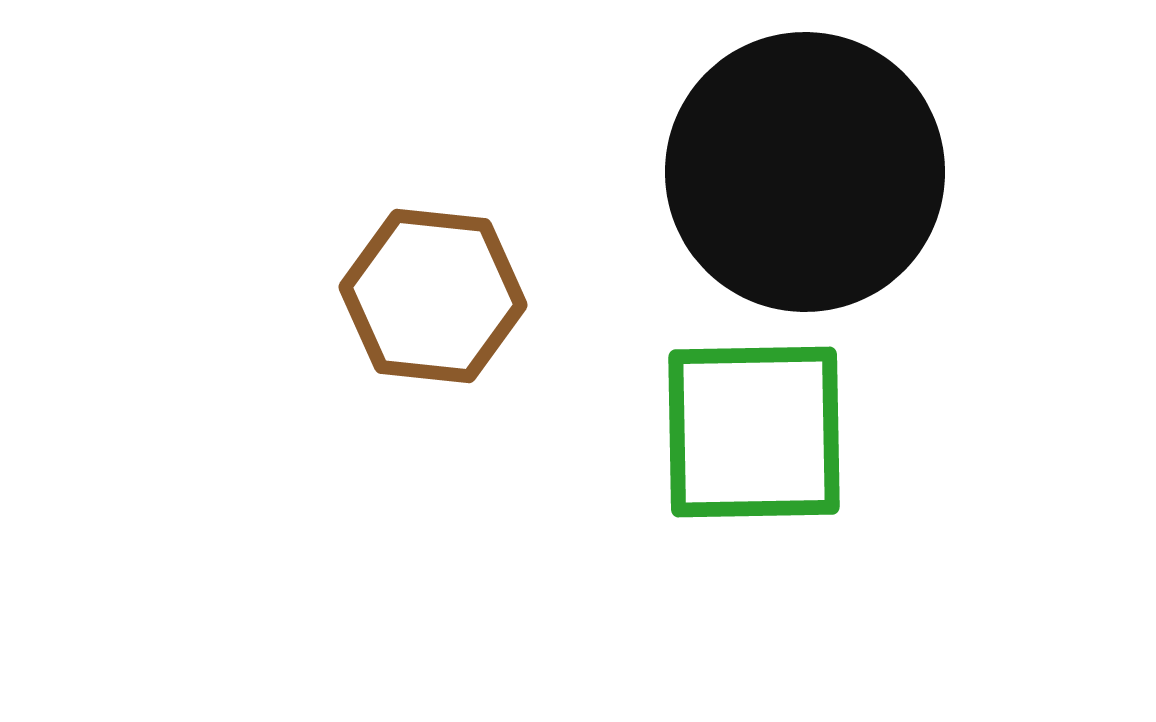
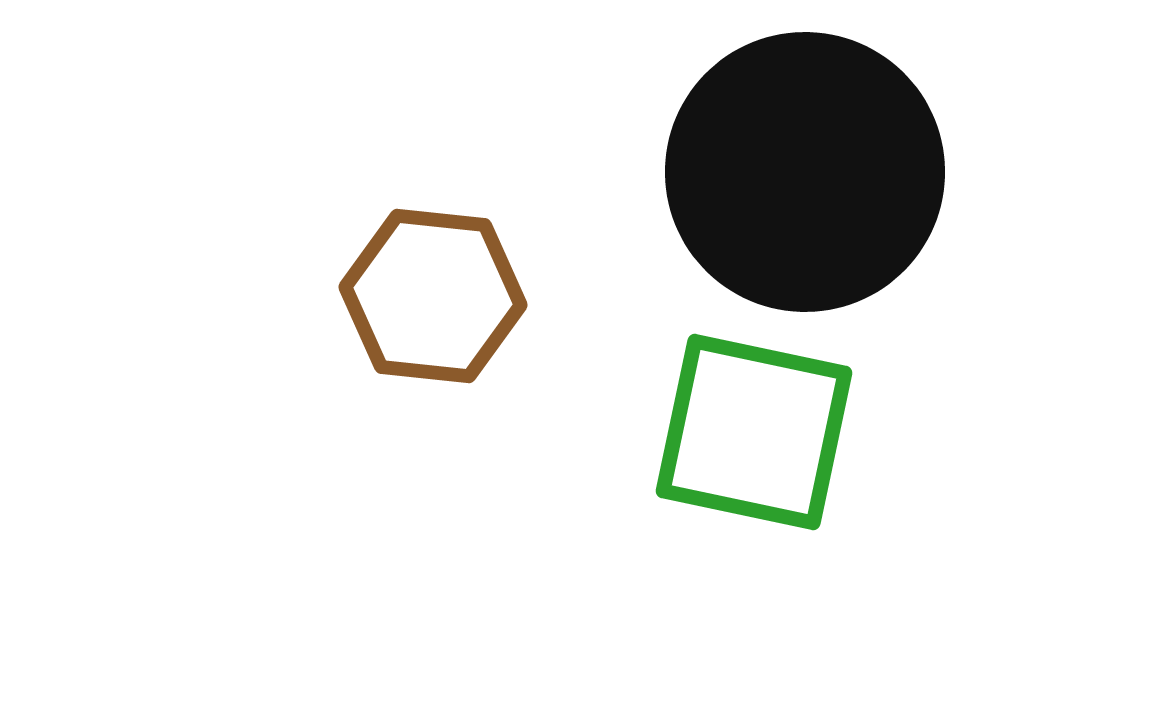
green square: rotated 13 degrees clockwise
